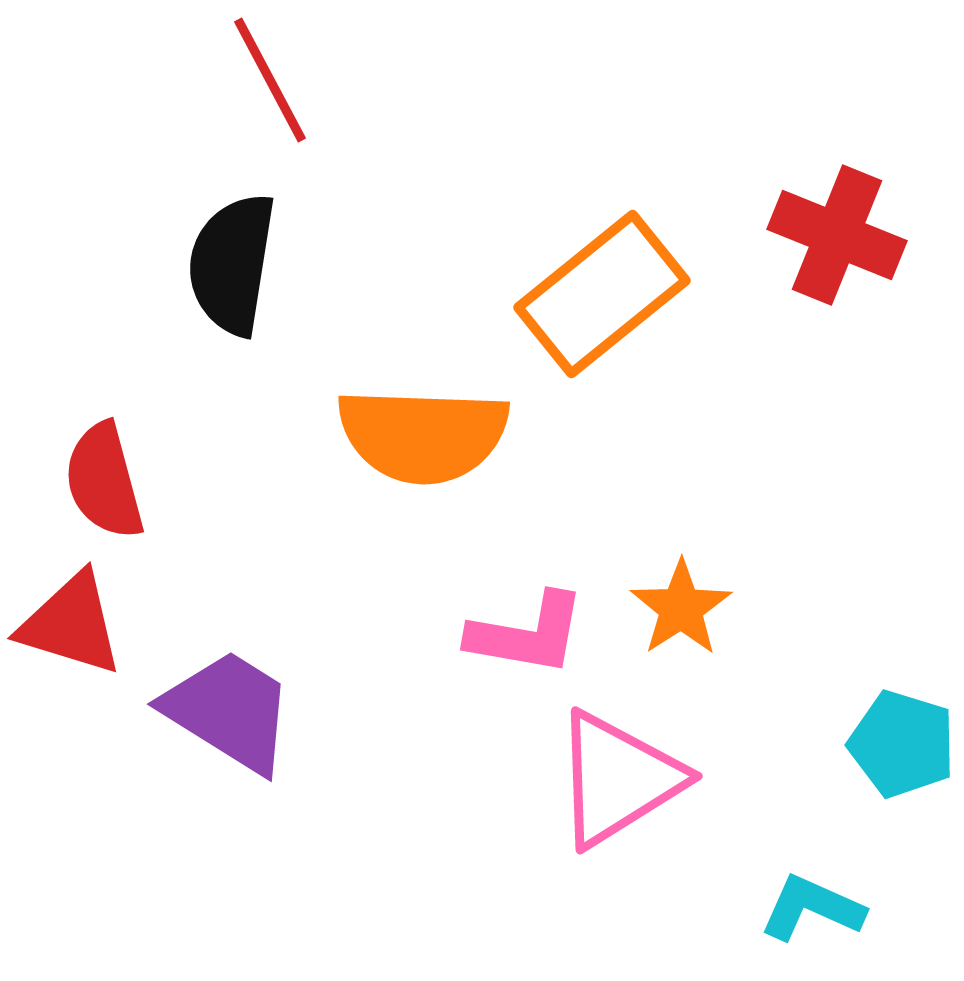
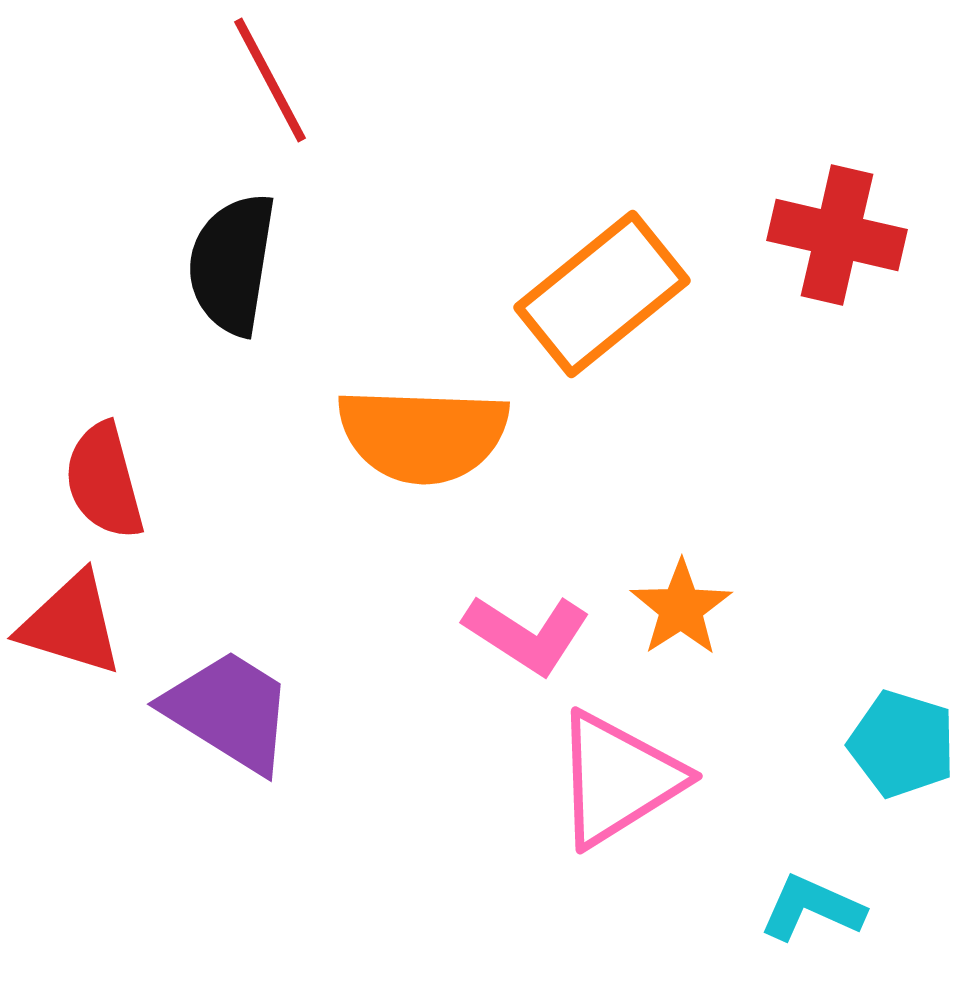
red cross: rotated 9 degrees counterclockwise
pink L-shape: rotated 23 degrees clockwise
